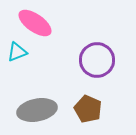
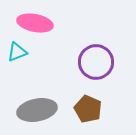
pink ellipse: rotated 24 degrees counterclockwise
purple circle: moved 1 px left, 2 px down
